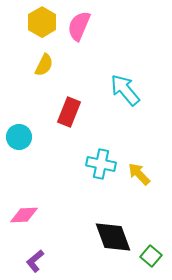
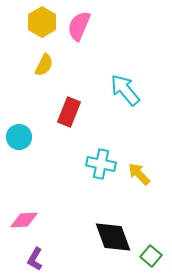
pink diamond: moved 5 px down
purple L-shape: moved 2 px up; rotated 20 degrees counterclockwise
